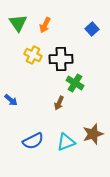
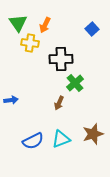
yellow cross: moved 3 px left, 12 px up; rotated 18 degrees counterclockwise
green cross: rotated 18 degrees clockwise
blue arrow: rotated 48 degrees counterclockwise
cyan triangle: moved 5 px left, 3 px up
